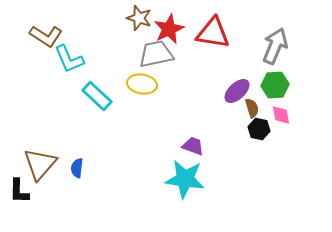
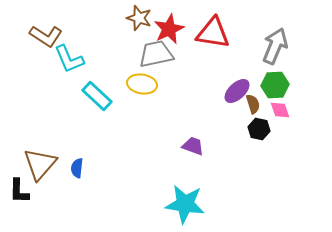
brown semicircle: moved 1 px right, 4 px up
pink diamond: moved 1 px left, 5 px up; rotated 10 degrees counterclockwise
cyan star: moved 25 px down
